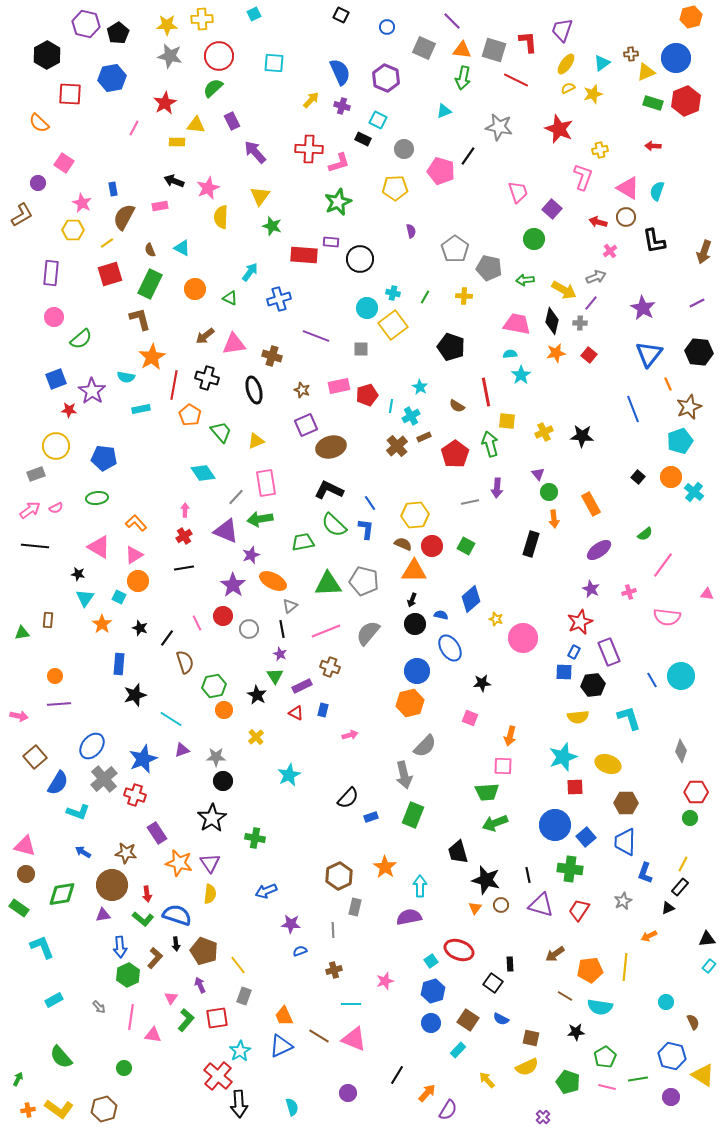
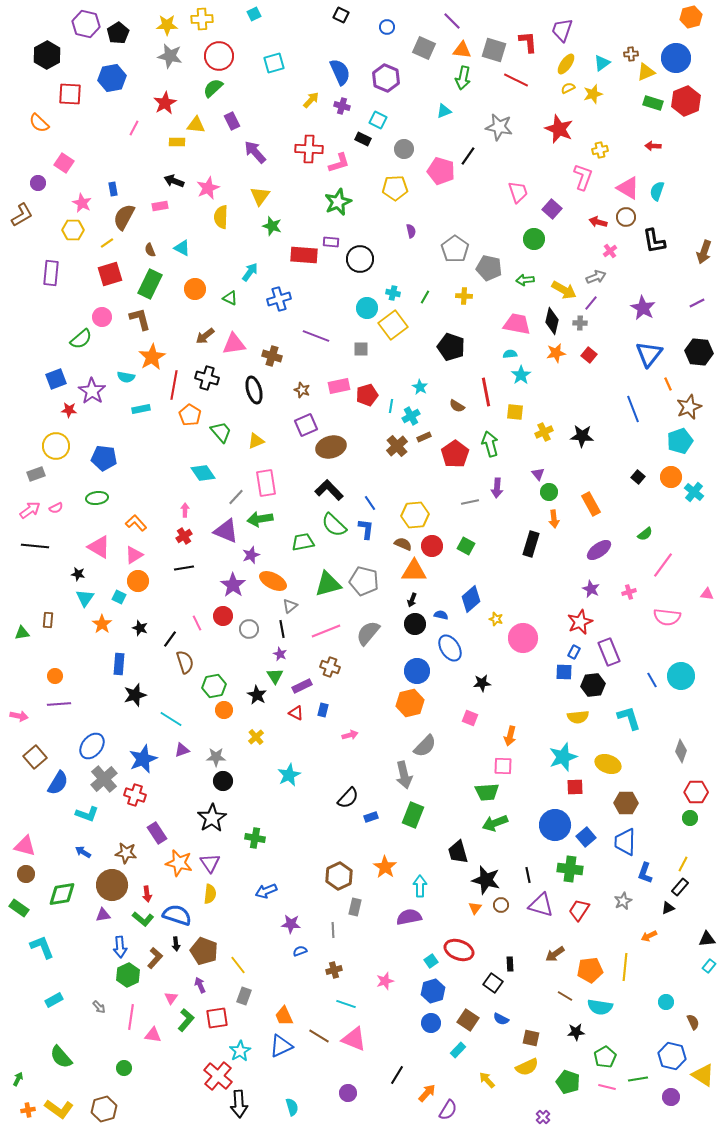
cyan square at (274, 63): rotated 20 degrees counterclockwise
pink circle at (54, 317): moved 48 px right
yellow square at (507, 421): moved 8 px right, 9 px up
black L-shape at (329, 490): rotated 20 degrees clockwise
green triangle at (328, 584): rotated 12 degrees counterclockwise
black line at (167, 638): moved 3 px right, 1 px down
cyan L-shape at (78, 812): moved 9 px right, 2 px down
cyan line at (351, 1004): moved 5 px left; rotated 18 degrees clockwise
